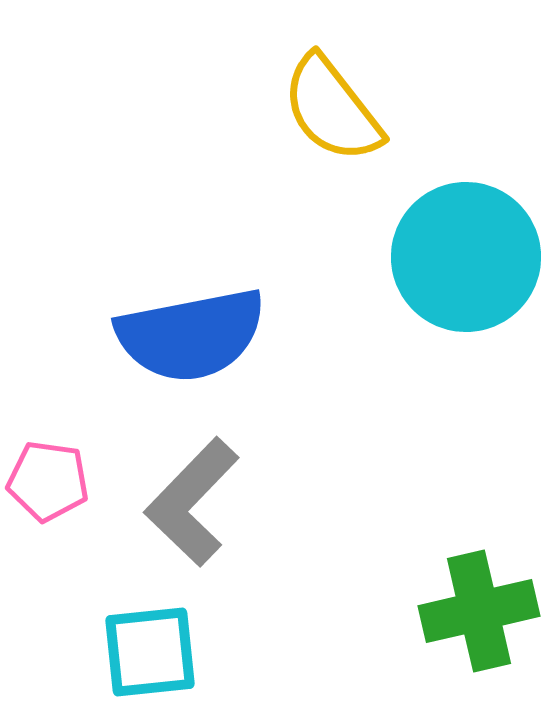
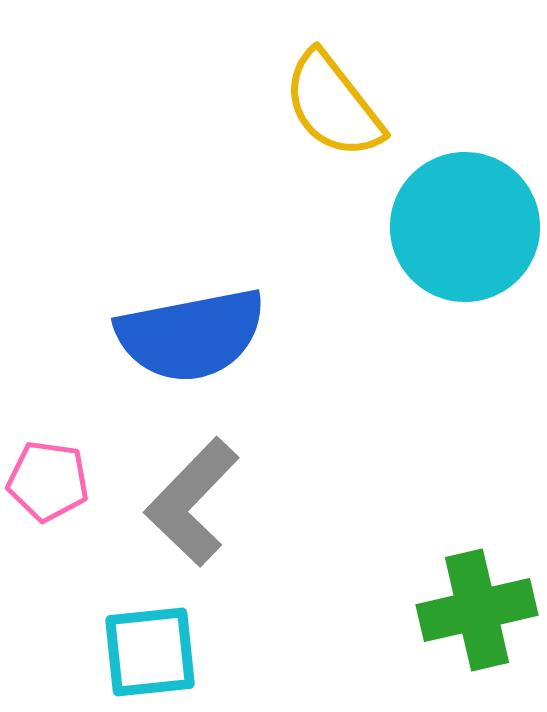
yellow semicircle: moved 1 px right, 4 px up
cyan circle: moved 1 px left, 30 px up
green cross: moved 2 px left, 1 px up
